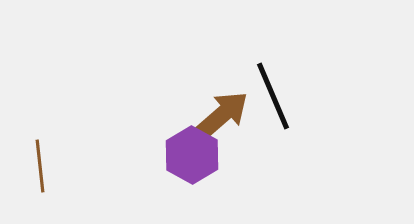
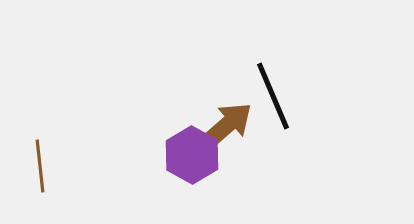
brown arrow: moved 4 px right, 11 px down
